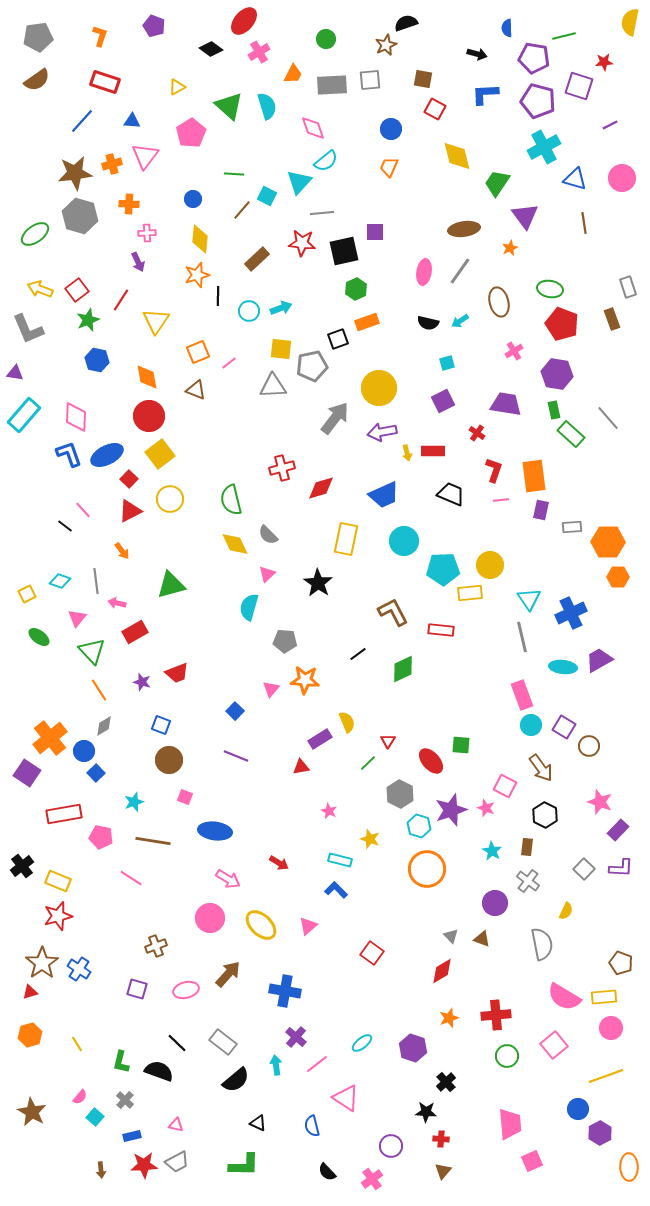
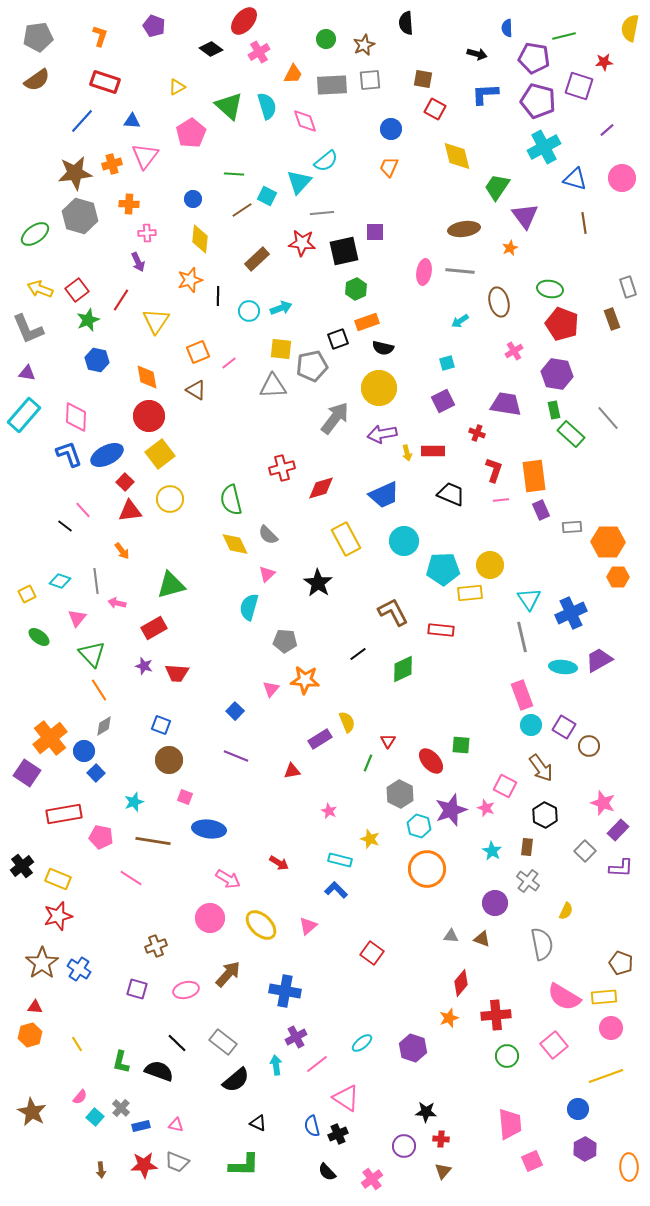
yellow semicircle at (630, 22): moved 6 px down
black semicircle at (406, 23): rotated 75 degrees counterclockwise
brown star at (386, 45): moved 22 px left
purple line at (610, 125): moved 3 px left, 5 px down; rotated 14 degrees counterclockwise
pink diamond at (313, 128): moved 8 px left, 7 px up
green trapezoid at (497, 183): moved 4 px down
brown line at (242, 210): rotated 15 degrees clockwise
gray line at (460, 271): rotated 60 degrees clockwise
orange star at (197, 275): moved 7 px left, 5 px down
black semicircle at (428, 323): moved 45 px left, 25 px down
purple triangle at (15, 373): moved 12 px right
brown triangle at (196, 390): rotated 10 degrees clockwise
purple arrow at (382, 432): moved 2 px down
red cross at (477, 433): rotated 14 degrees counterclockwise
red square at (129, 479): moved 4 px left, 3 px down
purple rectangle at (541, 510): rotated 36 degrees counterclockwise
red triangle at (130, 511): rotated 20 degrees clockwise
yellow rectangle at (346, 539): rotated 40 degrees counterclockwise
red rectangle at (135, 632): moved 19 px right, 4 px up
green triangle at (92, 651): moved 3 px down
red trapezoid at (177, 673): rotated 25 degrees clockwise
purple star at (142, 682): moved 2 px right, 16 px up
green line at (368, 763): rotated 24 degrees counterclockwise
red triangle at (301, 767): moved 9 px left, 4 px down
pink star at (600, 802): moved 3 px right, 1 px down
blue ellipse at (215, 831): moved 6 px left, 2 px up
gray square at (584, 869): moved 1 px right, 18 px up
yellow rectangle at (58, 881): moved 2 px up
gray triangle at (451, 936): rotated 42 degrees counterclockwise
red diamond at (442, 971): moved 19 px right, 12 px down; rotated 20 degrees counterclockwise
red triangle at (30, 992): moved 5 px right, 15 px down; rotated 21 degrees clockwise
purple cross at (296, 1037): rotated 20 degrees clockwise
black cross at (446, 1082): moved 108 px left, 52 px down; rotated 18 degrees clockwise
gray cross at (125, 1100): moved 4 px left, 8 px down
purple hexagon at (600, 1133): moved 15 px left, 16 px down
blue rectangle at (132, 1136): moved 9 px right, 10 px up
purple circle at (391, 1146): moved 13 px right
gray trapezoid at (177, 1162): rotated 50 degrees clockwise
